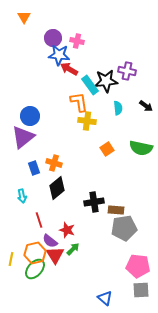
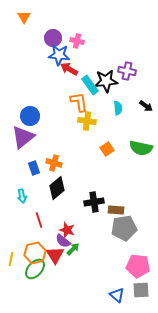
purple semicircle: moved 13 px right
blue triangle: moved 12 px right, 3 px up
